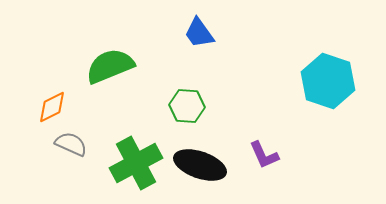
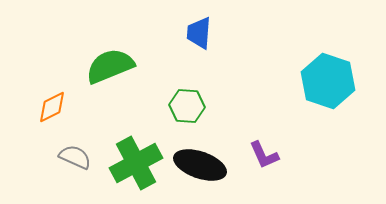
blue trapezoid: rotated 40 degrees clockwise
gray semicircle: moved 4 px right, 13 px down
